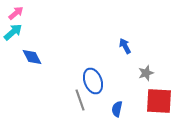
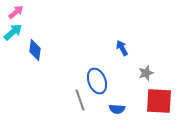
pink arrow: moved 1 px up
blue arrow: moved 3 px left, 2 px down
blue diamond: moved 3 px right, 7 px up; rotated 35 degrees clockwise
blue ellipse: moved 4 px right
blue semicircle: rotated 98 degrees counterclockwise
